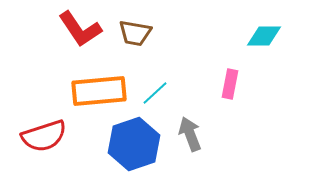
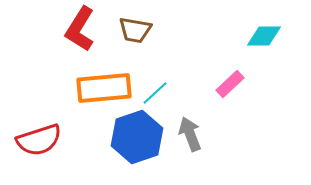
red L-shape: rotated 66 degrees clockwise
brown trapezoid: moved 3 px up
pink rectangle: rotated 36 degrees clockwise
orange rectangle: moved 5 px right, 3 px up
red semicircle: moved 5 px left, 4 px down
blue hexagon: moved 3 px right, 7 px up
